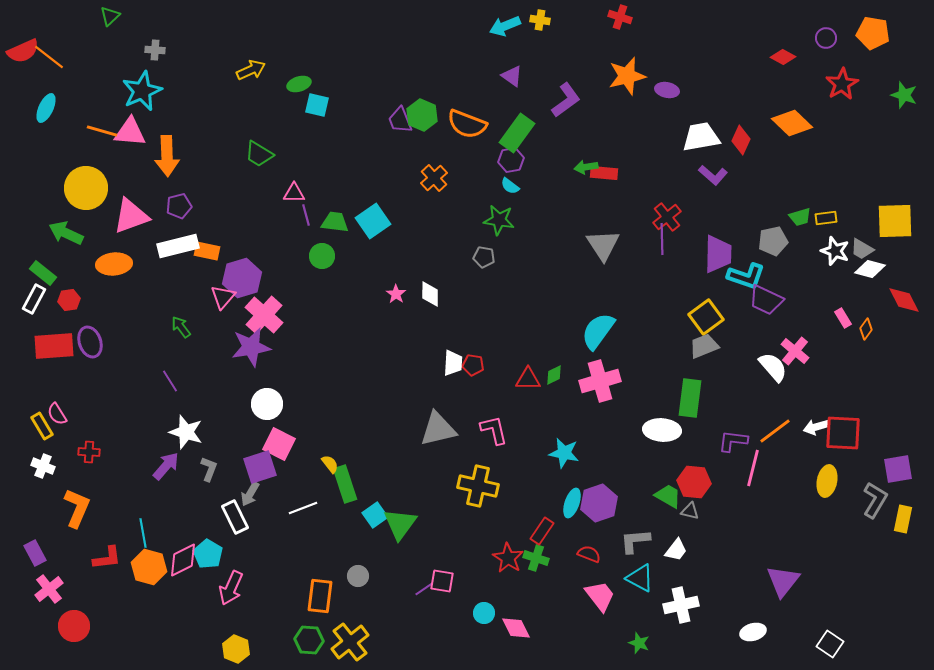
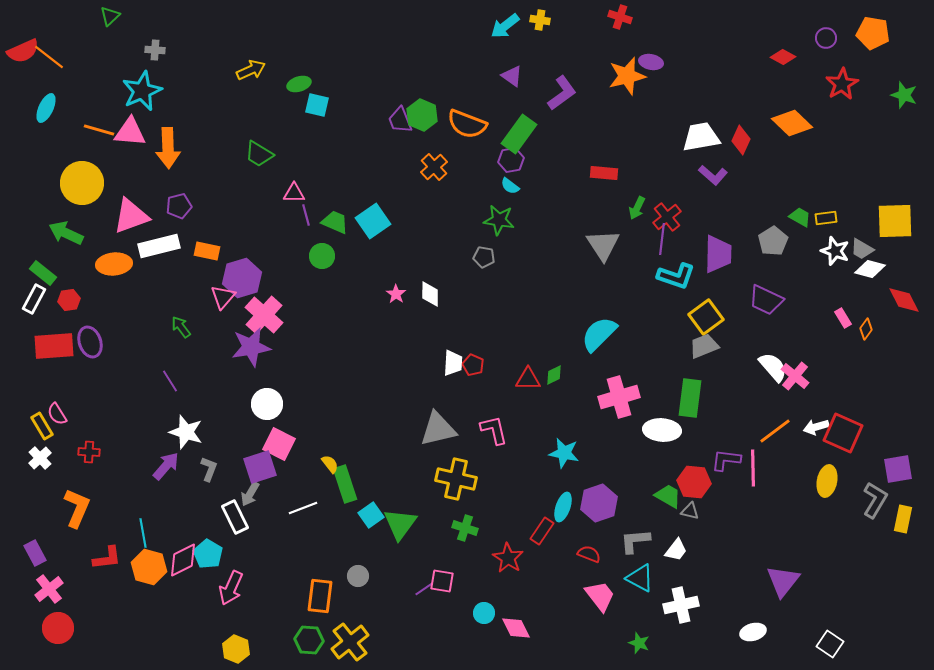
cyan arrow at (505, 26): rotated 16 degrees counterclockwise
purple ellipse at (667, 90): moved 16 px left, 28 px up
purple L-shape at (566, 100): moved 4 px left, 7 px up
orange line at (102, 131): moved 3 px left, 1 px up
green rectangle at (517, 133): moved 2 px right, 1 px down
orange arrow at (167, 156): moved 1 px right, 8 px up
green arrow at (586, 167): moved 51 px right, 41 px down; rotated 55 degrees counterclockwise
orange cross at (434, 178): moved 11 px up
yellow circle at (86, 188): moved 4 px left, 5 px up
green trapezoid at (800, 217): rotated 135 degrees counterclockwise
green trapezoid at (335, 222): rotated 16 degrees clockwise
purple line at (662, 239): rotated 8 degrees clockwise
gray pentagon at (773, 241): rotated 20 degrees counterclockwise
white rectangle at (178, 246): moved 19 px left
cyan L-shape at (746, 276): moved 70 px left
cyan semicircle at (598, 331): moved 1 px right, 3 px down; rotated 9 degrees clockwise
pink cross at (795, 351): moved 25 px down
red pentagon at (473, 365): rotated 15 degrees clockwise
pink cross at (600, 381): moved 19 px right, 16 px down
red square at (843, 433): rotated 21 degrees clockwise
purple L-shape at (733, 441): moved 7 px left, 19 px down
white cross at (43, 466): moved 3 px left, 8 px up; rotated 25 degrees clockwise
pink line at (753, 468): rotated 15 degrees counterclockwise
yellow cross at (478, 486): moved 22 px left, 7 px up
cyan ellipse at (572, 503): moved 9 px left, 4 px down
cyan square at (375, 515): moved 4 px left
green cross at (536, 558): moved 71 px left, 30 px up
red circle at (74, 626): moved 16 px left, 2 px down
